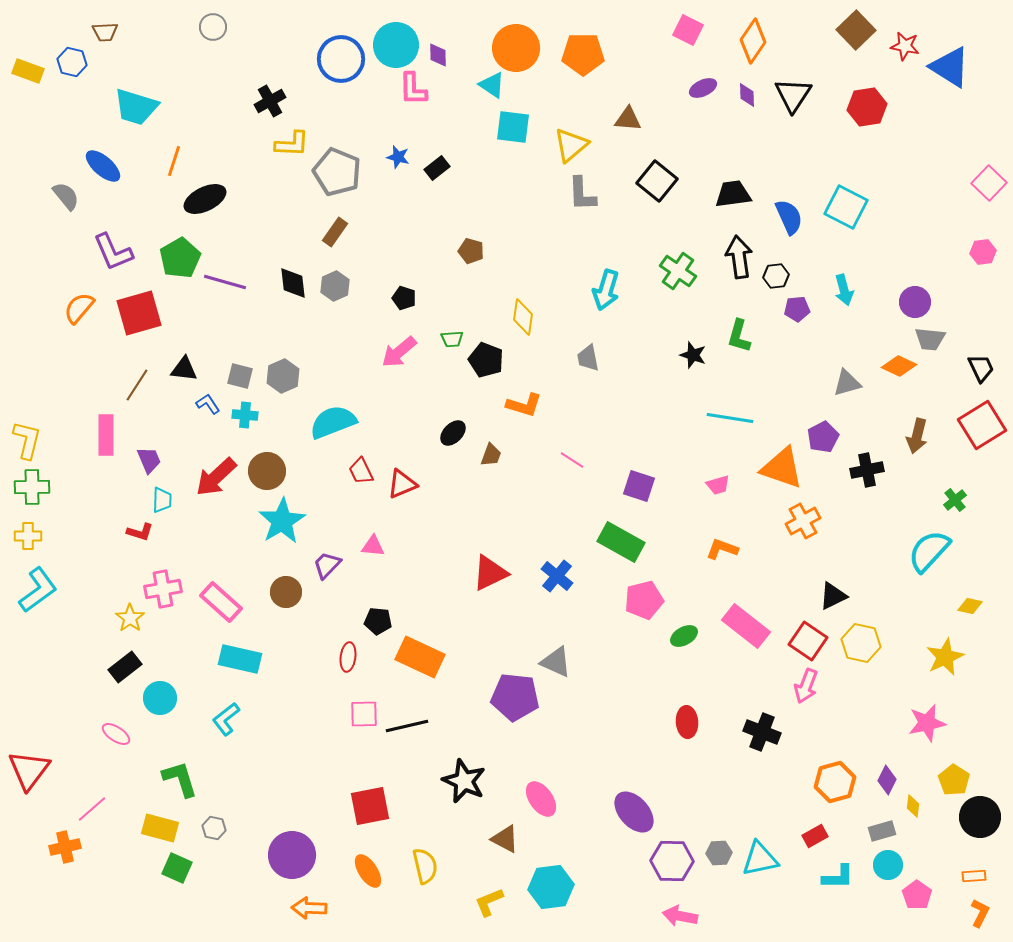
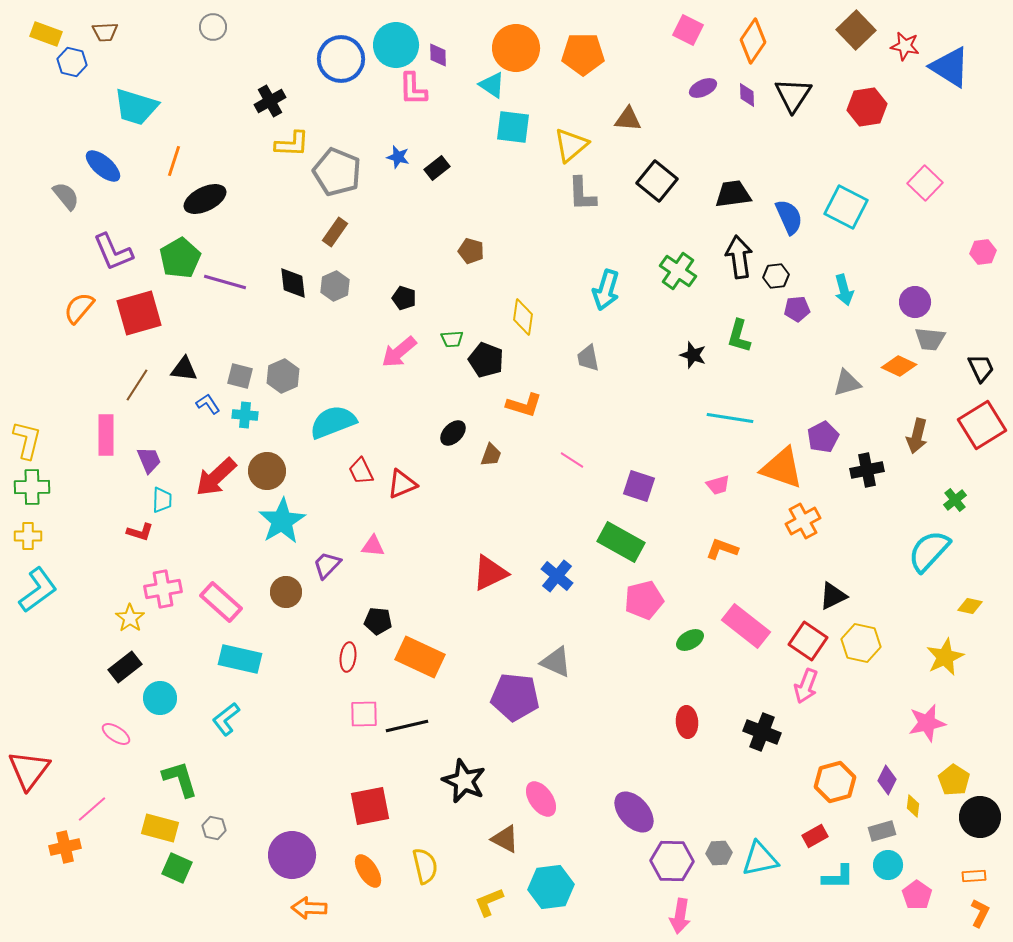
yellow rectangle at (28, 71): moved 18 px right, 37 px up
pink square at (989, 183): moved 64 px left
green ellipse at (684, 636): moved 6 px right, 4 px down
pink arrow at (680, 916): rotated 92 degrees counterclockwise
